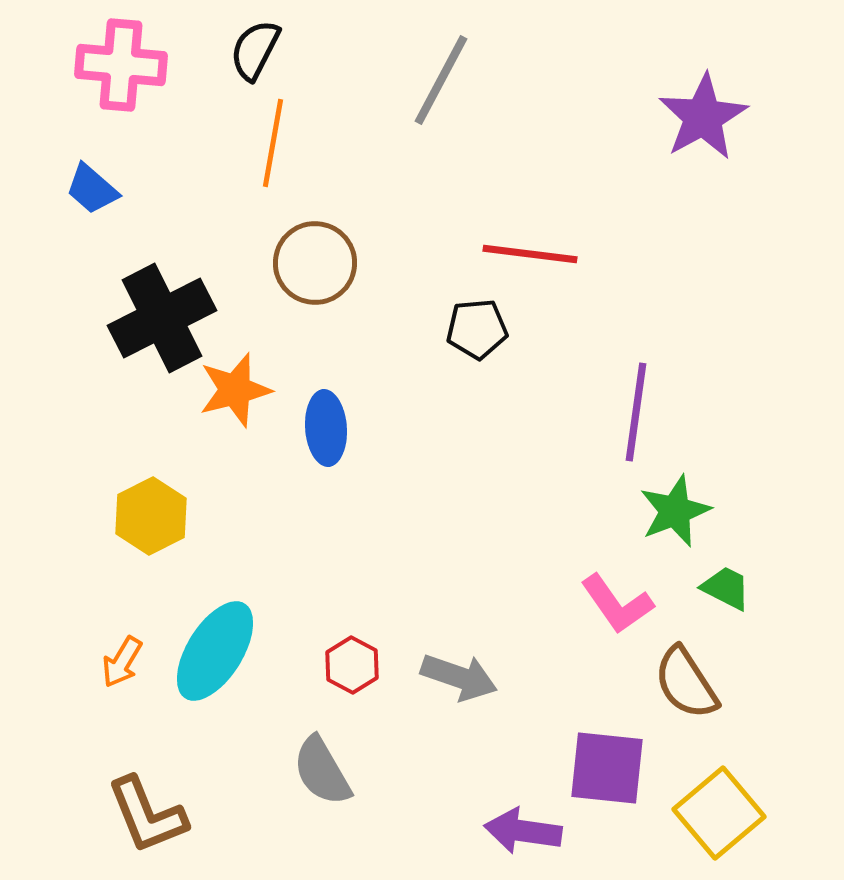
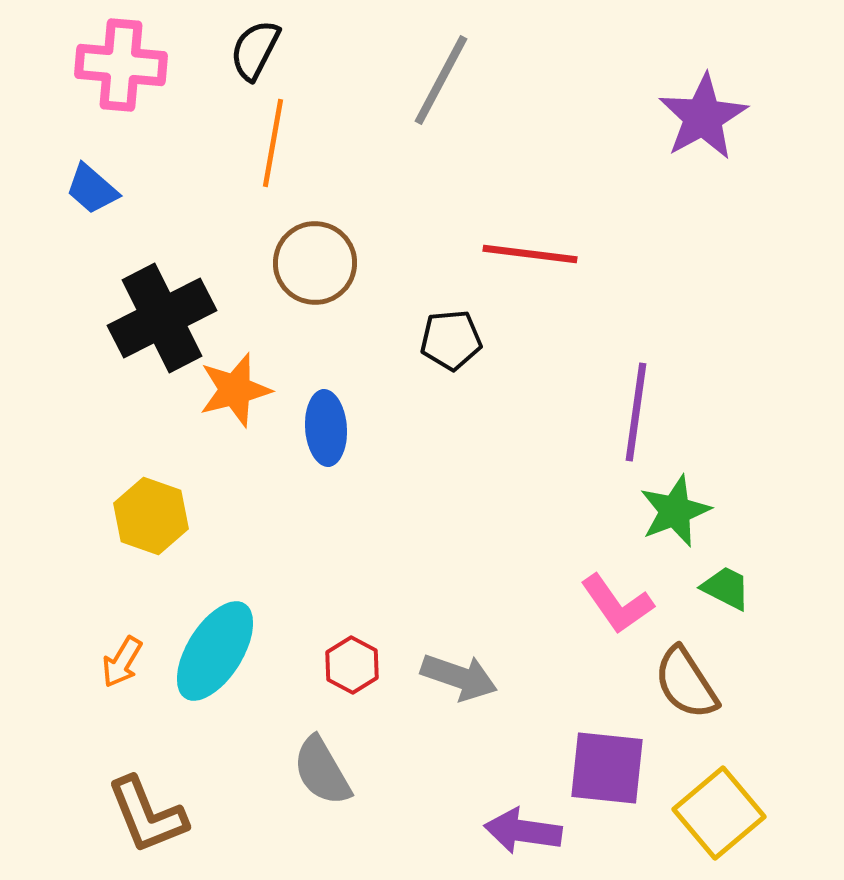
black pentagon: moved 26 px left, 11 px down
yellow hexagon: rotated 14 degrees counterclockwise
